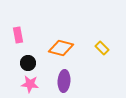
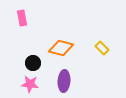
pink rectangle: moved 4 px right, 17 px up
black circle: moved 5 px right
